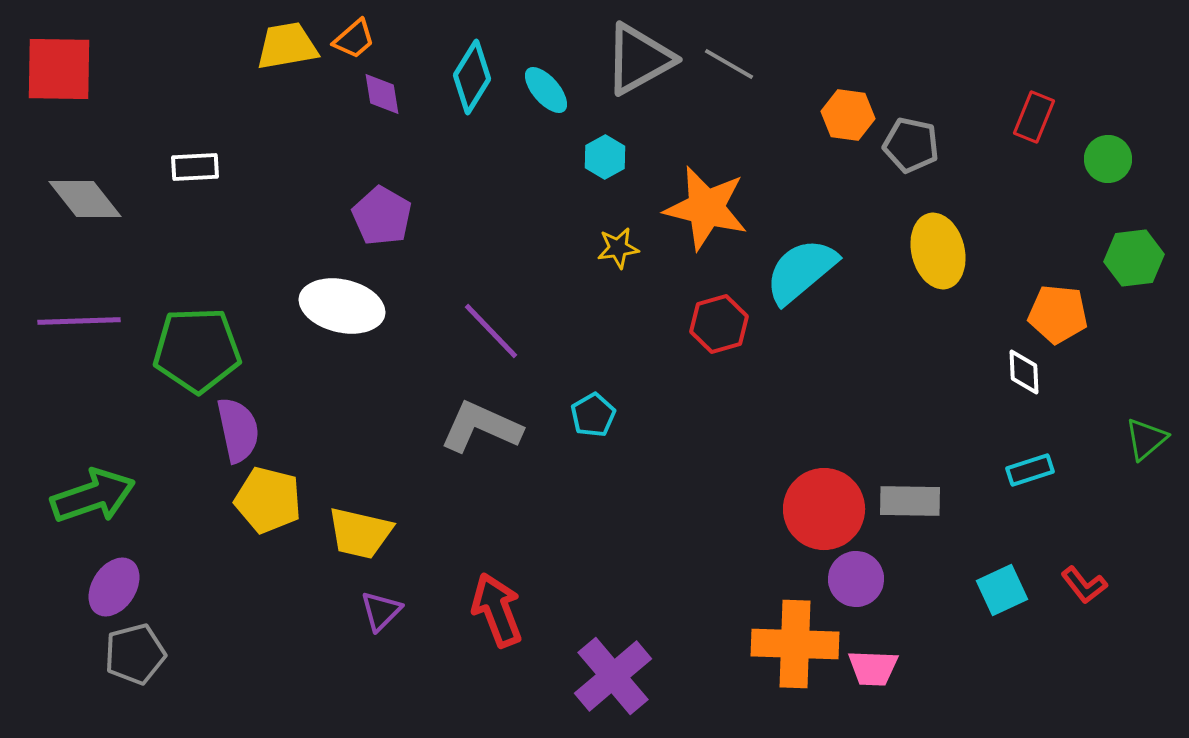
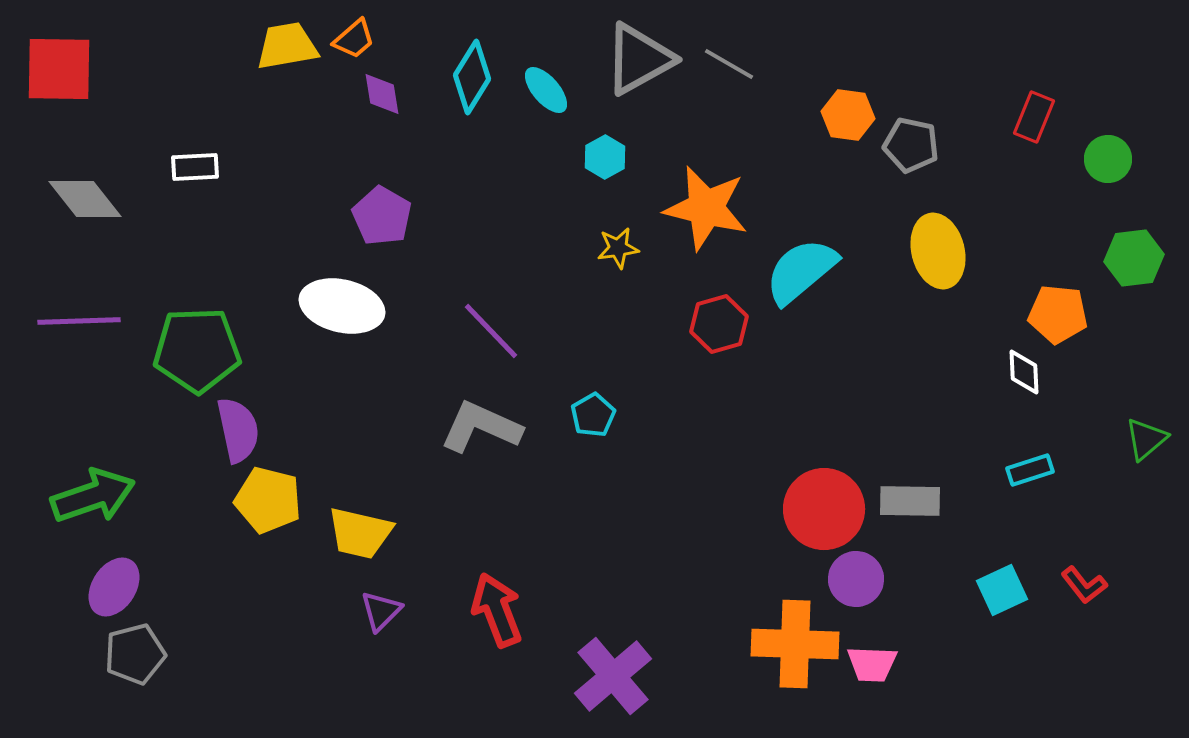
pink trapezoid at (873, 668): moved 1 px left, 4 px up
